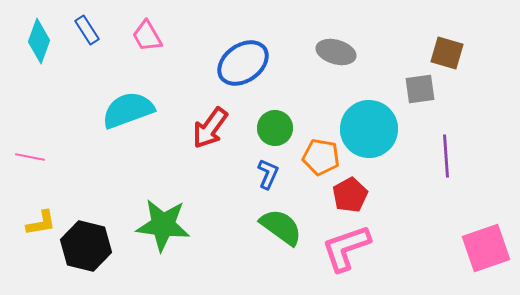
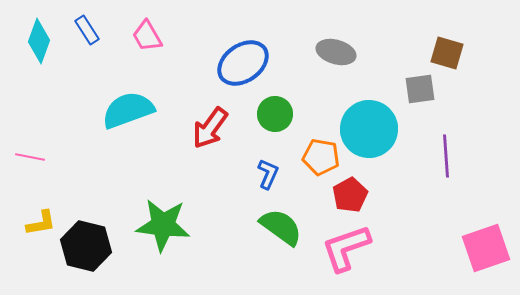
green circle: moved 14 px up
